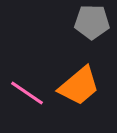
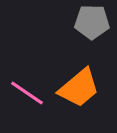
orange trapezoid: moved 2 px down
